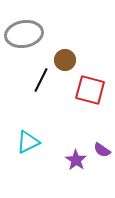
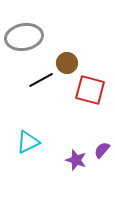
gray ellipse: moved 3 px down
brown circle: moved 2 px right, 3 px down
black line: rotated 35 degrees clockwise
purple semicircle: rotated 96 degrees clockwise
purple star: rotated 15 degrees counterclockwise
